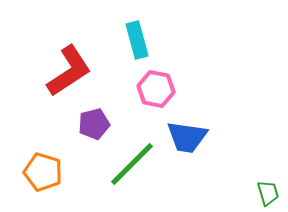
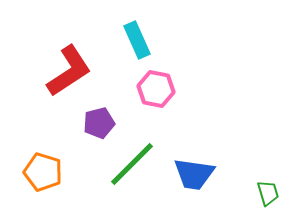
cyan rectangle: rotated 9 degrees counterclockwise
purple pentagon: moved 5 px right, 1 px up
blue trapezoid: moved 7 px right, 37 px down
